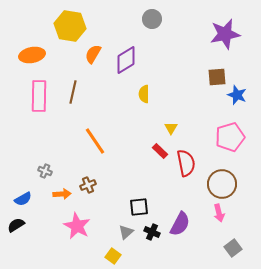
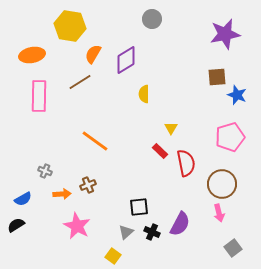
brown line: moved 7 px right, 10 px up; rotated 45 degrees clockwise
orange line: rotated 20 degrees counterclockwise
